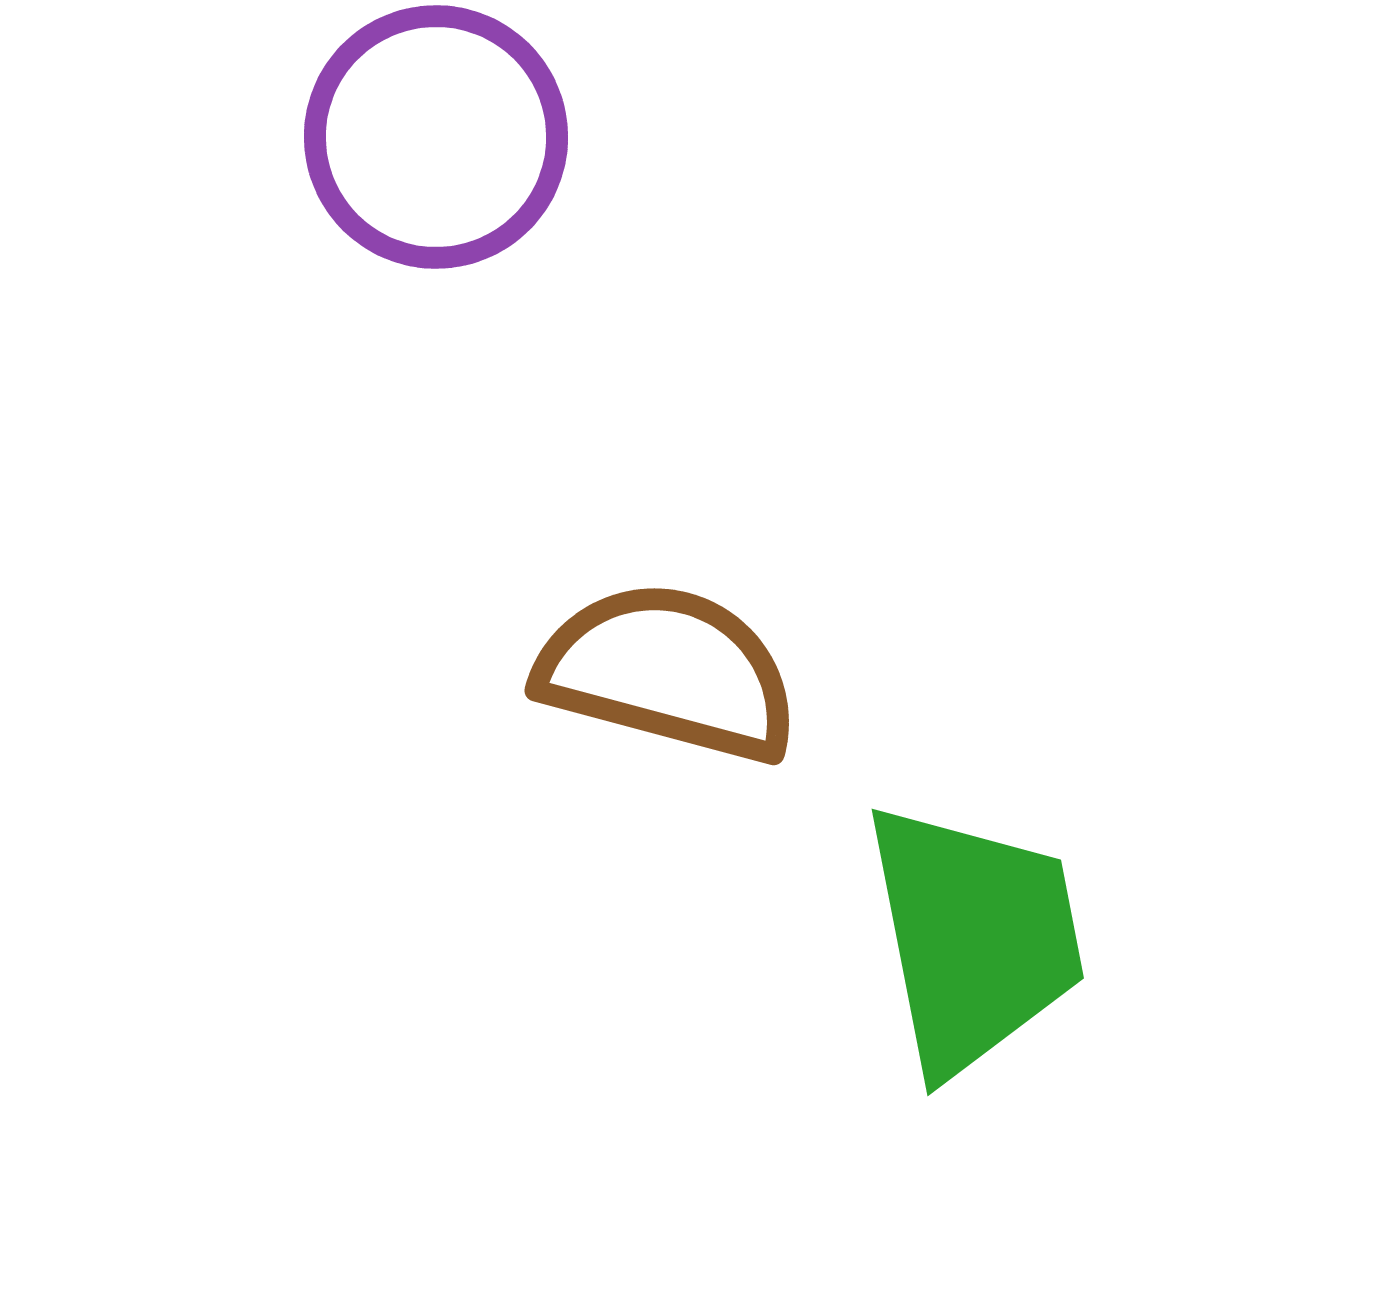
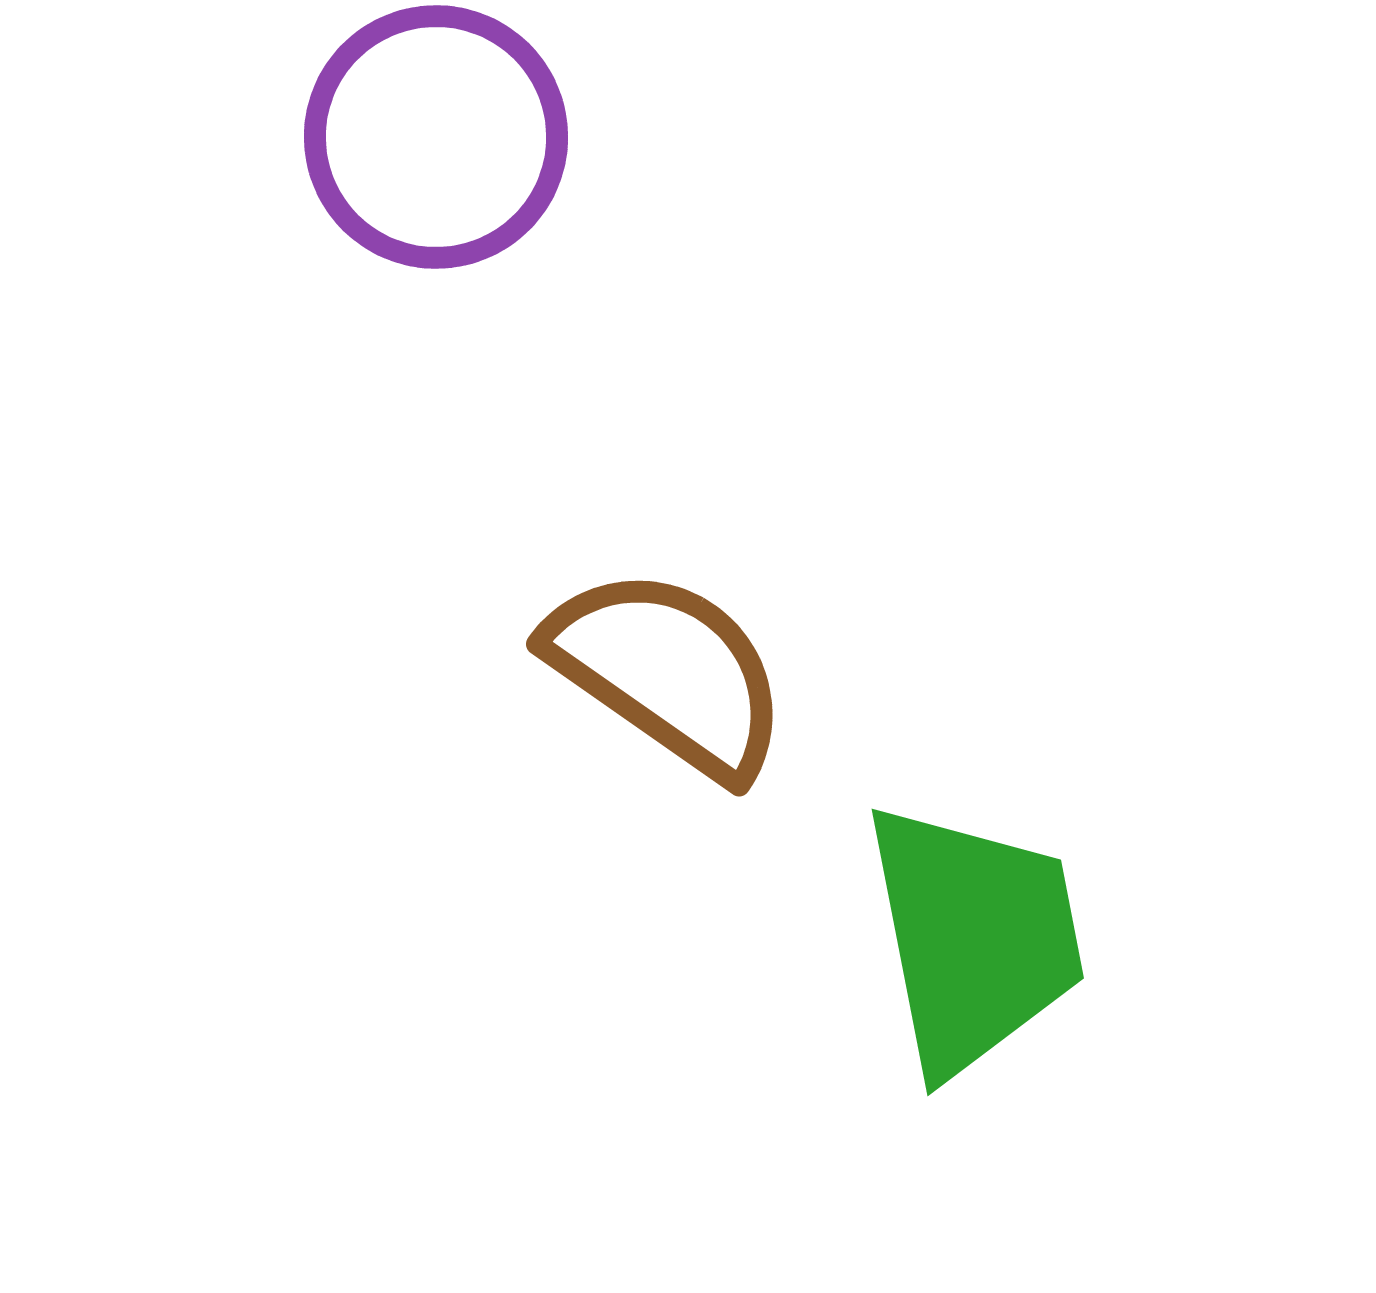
brown semicircle: rotated 20 degrees clockwise
